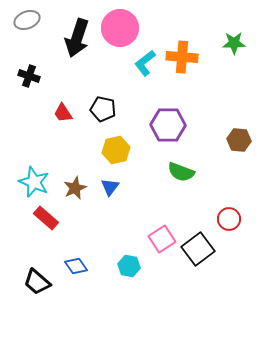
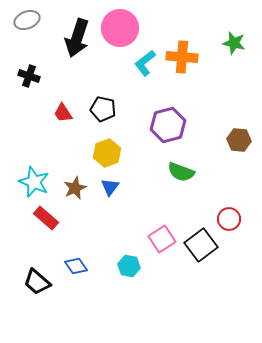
green star: rotated 15 degrees clockwise
purple hexagon: rotated 16 degrees counterclockwise
yellow hexagon: moved 9 px left, 3 px down; rotated 8 degrees counterclockwise
black square: moved 3 px right, 4 px up
